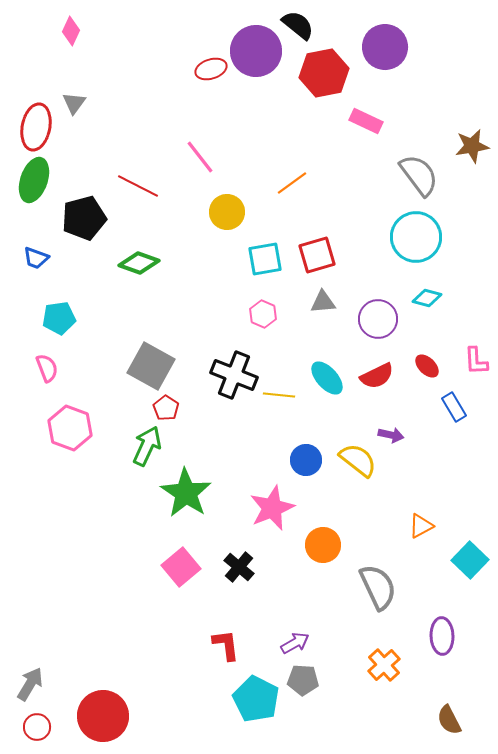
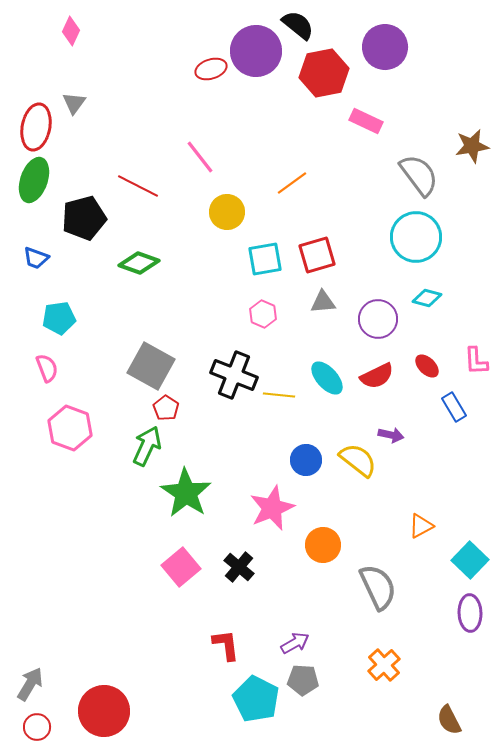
purple ellipse at (442, 636): moved 28 px right, 23 px up
red circle at (103, 716): moved 1 px right, 5 px up
